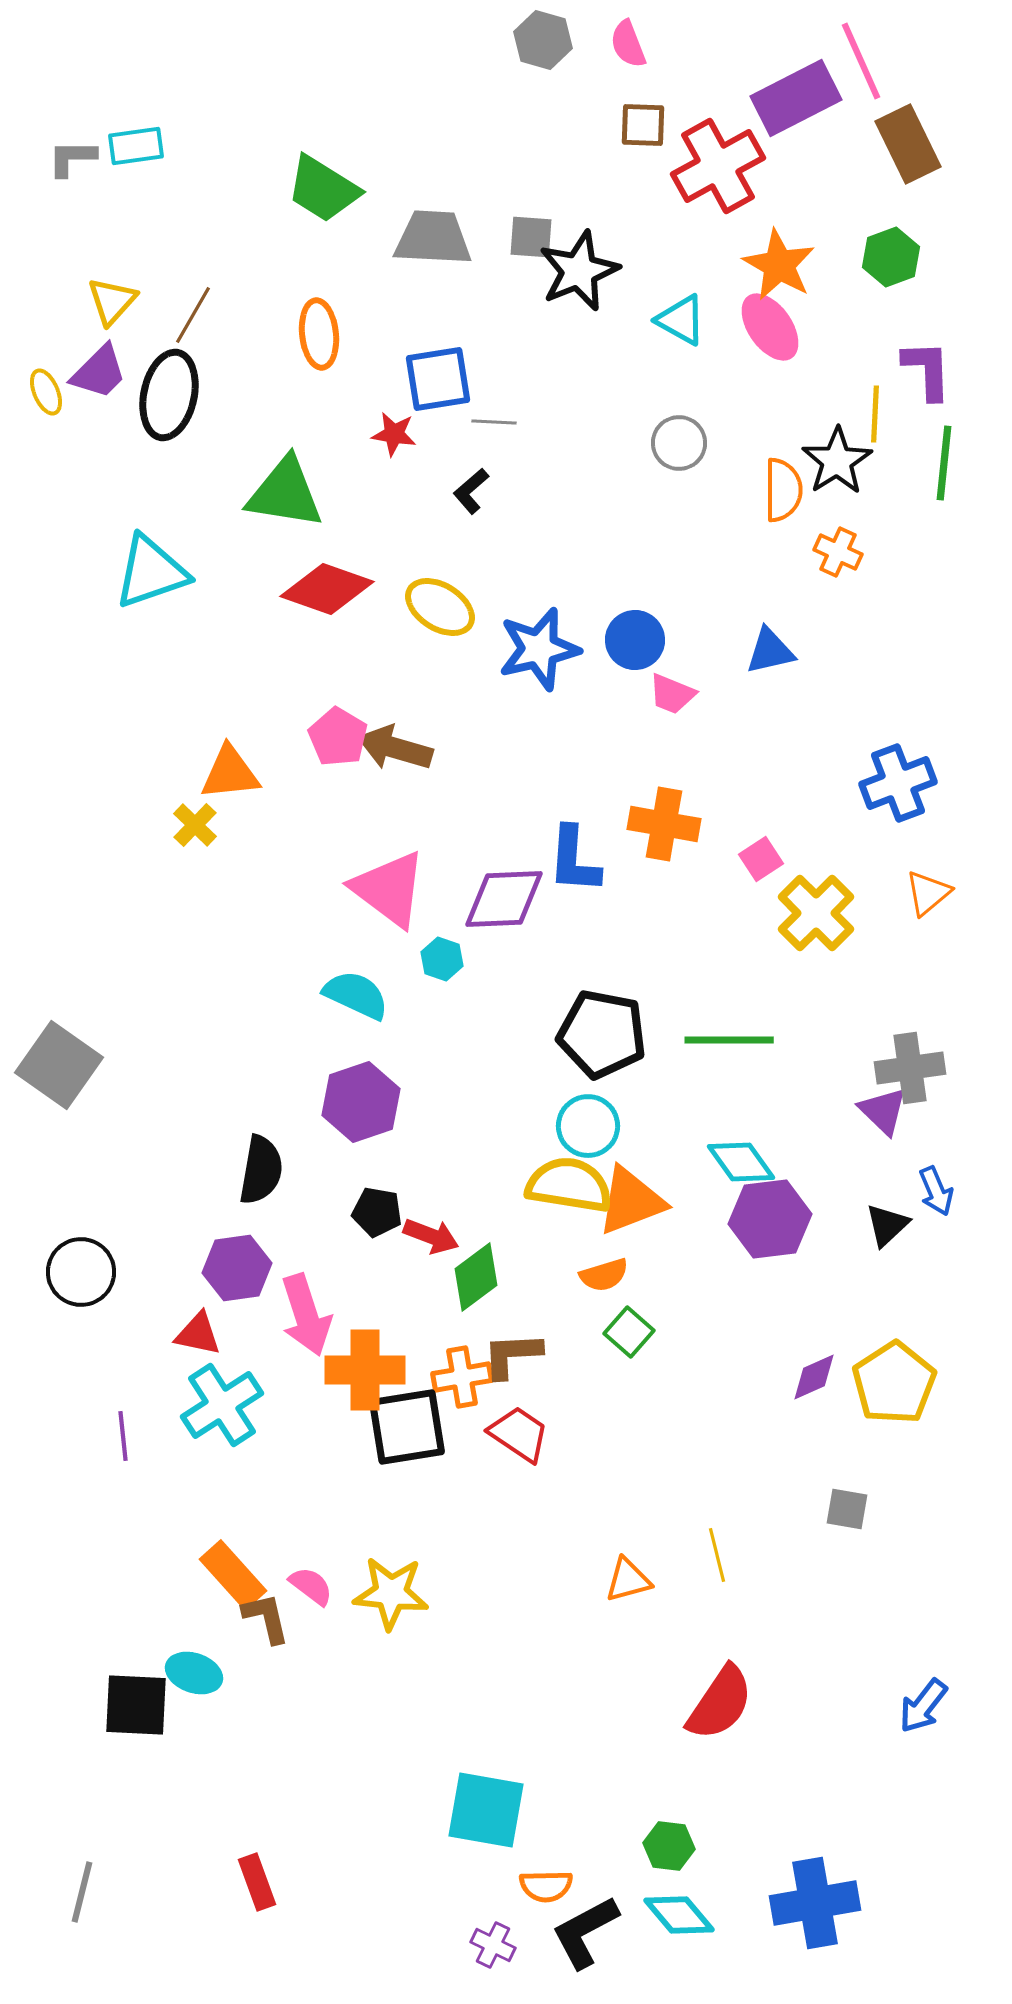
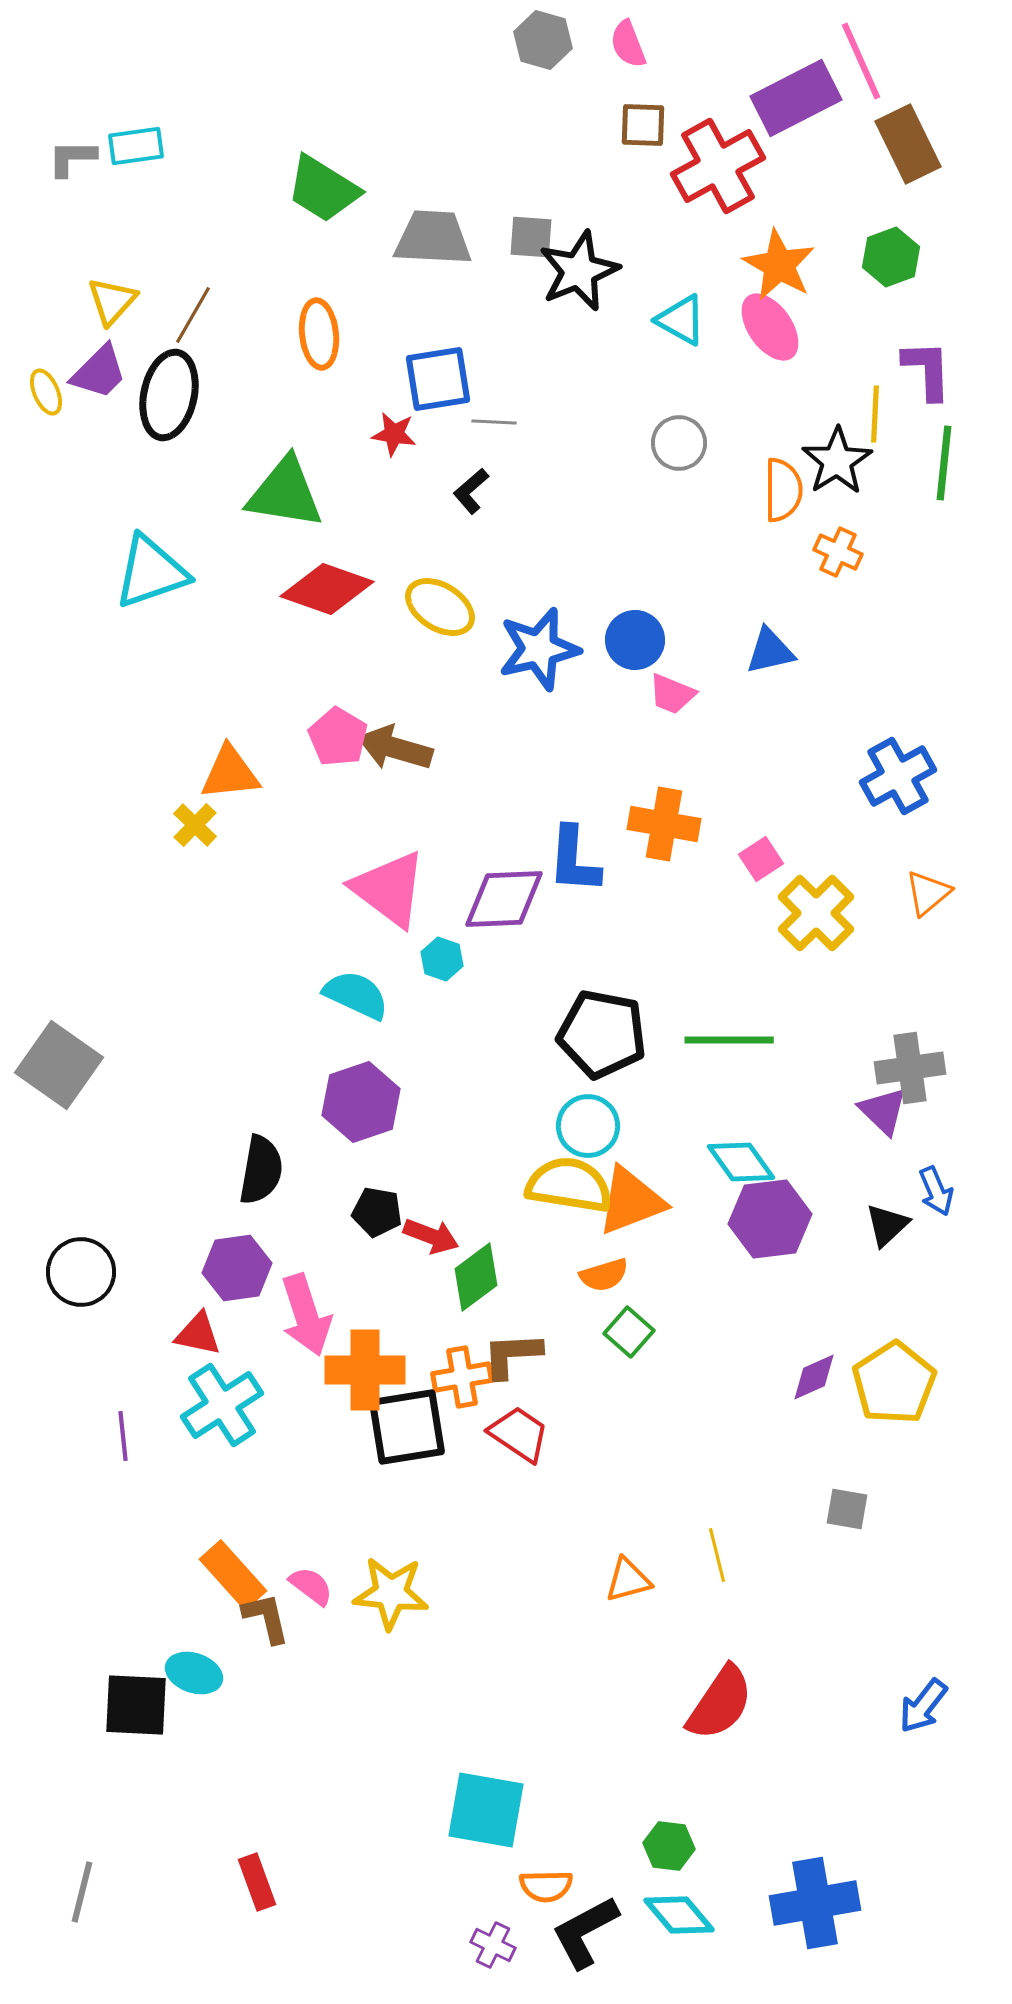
blue cross at (898, 783): moved 7 px up; rotated 8 degrees counterclockwise
